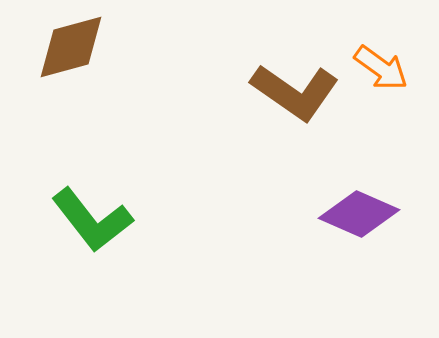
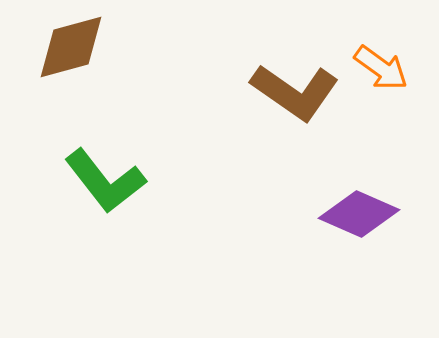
green L-shape: moved 13 px right, 39 px up
